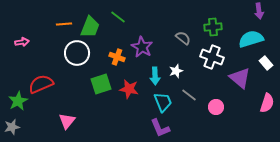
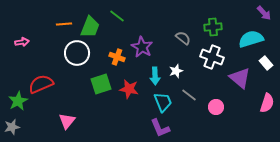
purple arrow: moved 5 px right, 2 px down; rotated 35 degrees counterclockwise
green line: moved 1 px left, 1 px up
